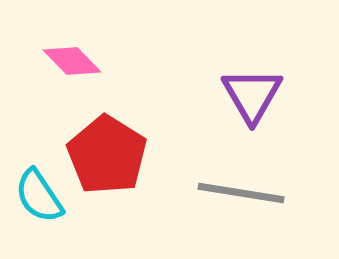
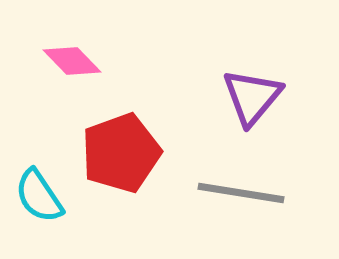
purple triangle: moved 2 px down; rotated 10 degrees clockwise
red pentagon: moved 14 px right, 2 px up; rotated 20 degrees clockwise
